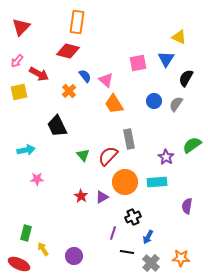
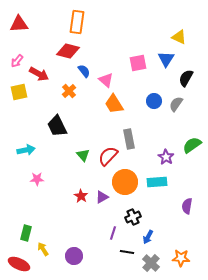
red triangle: moved 2 px left, 3 px up; rotated 42 degrees clockwise
blue semicircle: moved 1 px left, 5 px up
